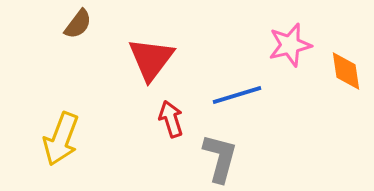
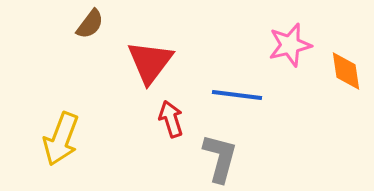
brown semicircle: moved 12 px right
red triangle: moved 1 px left, 3 px down
blue line: rotated 24 degrees clockwise
